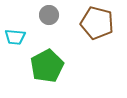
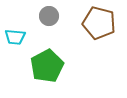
gray circle: moved 1 px down
brown pentagon: moved 2 px right
